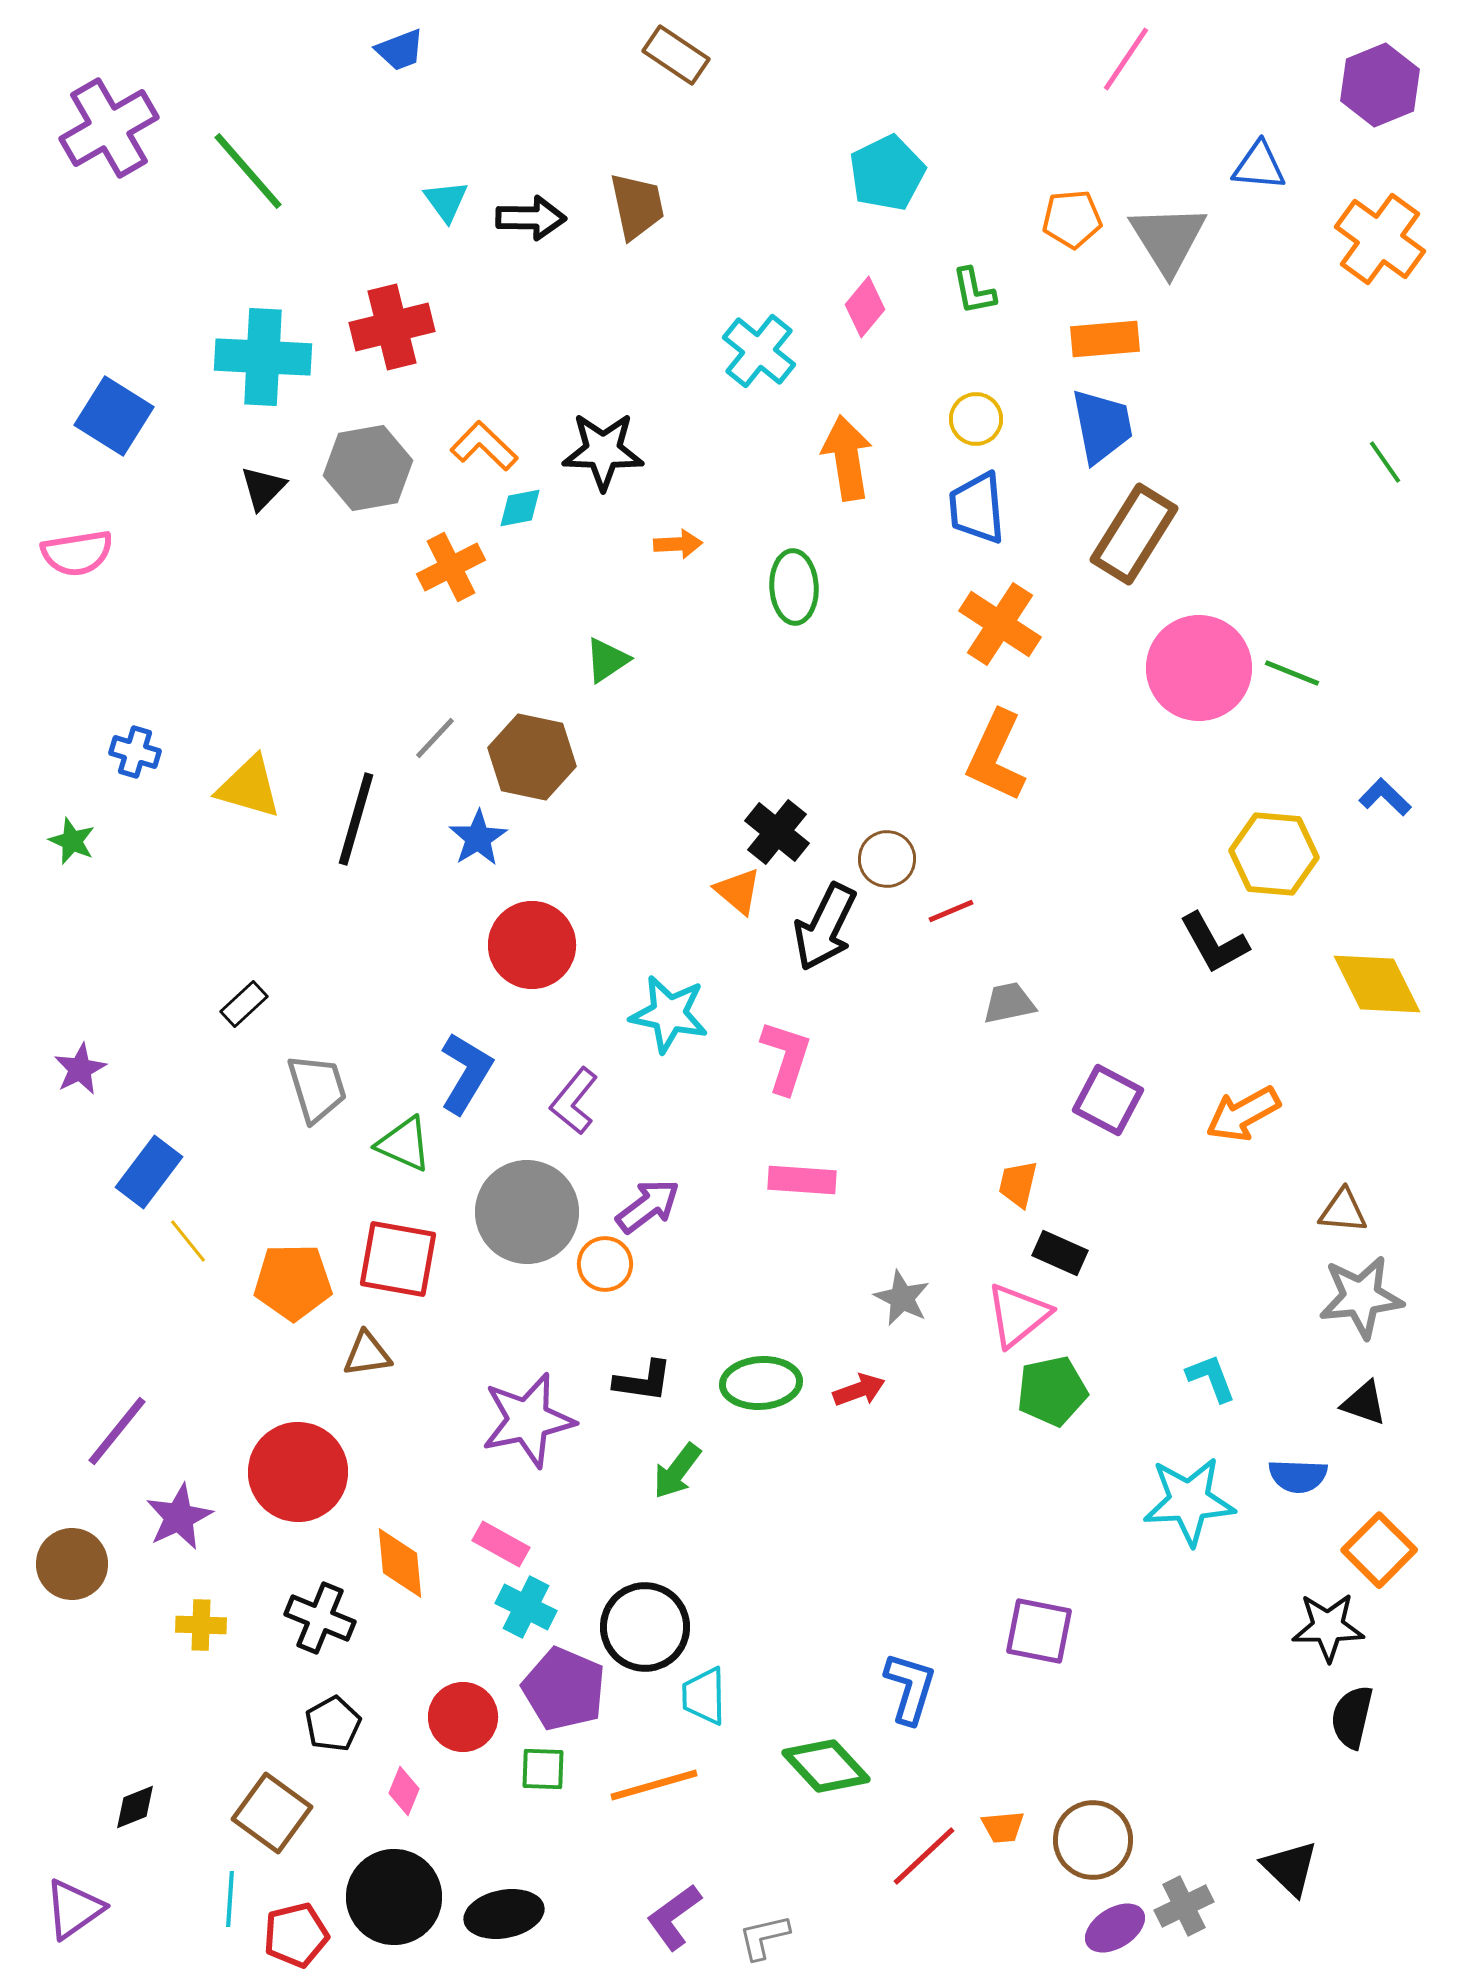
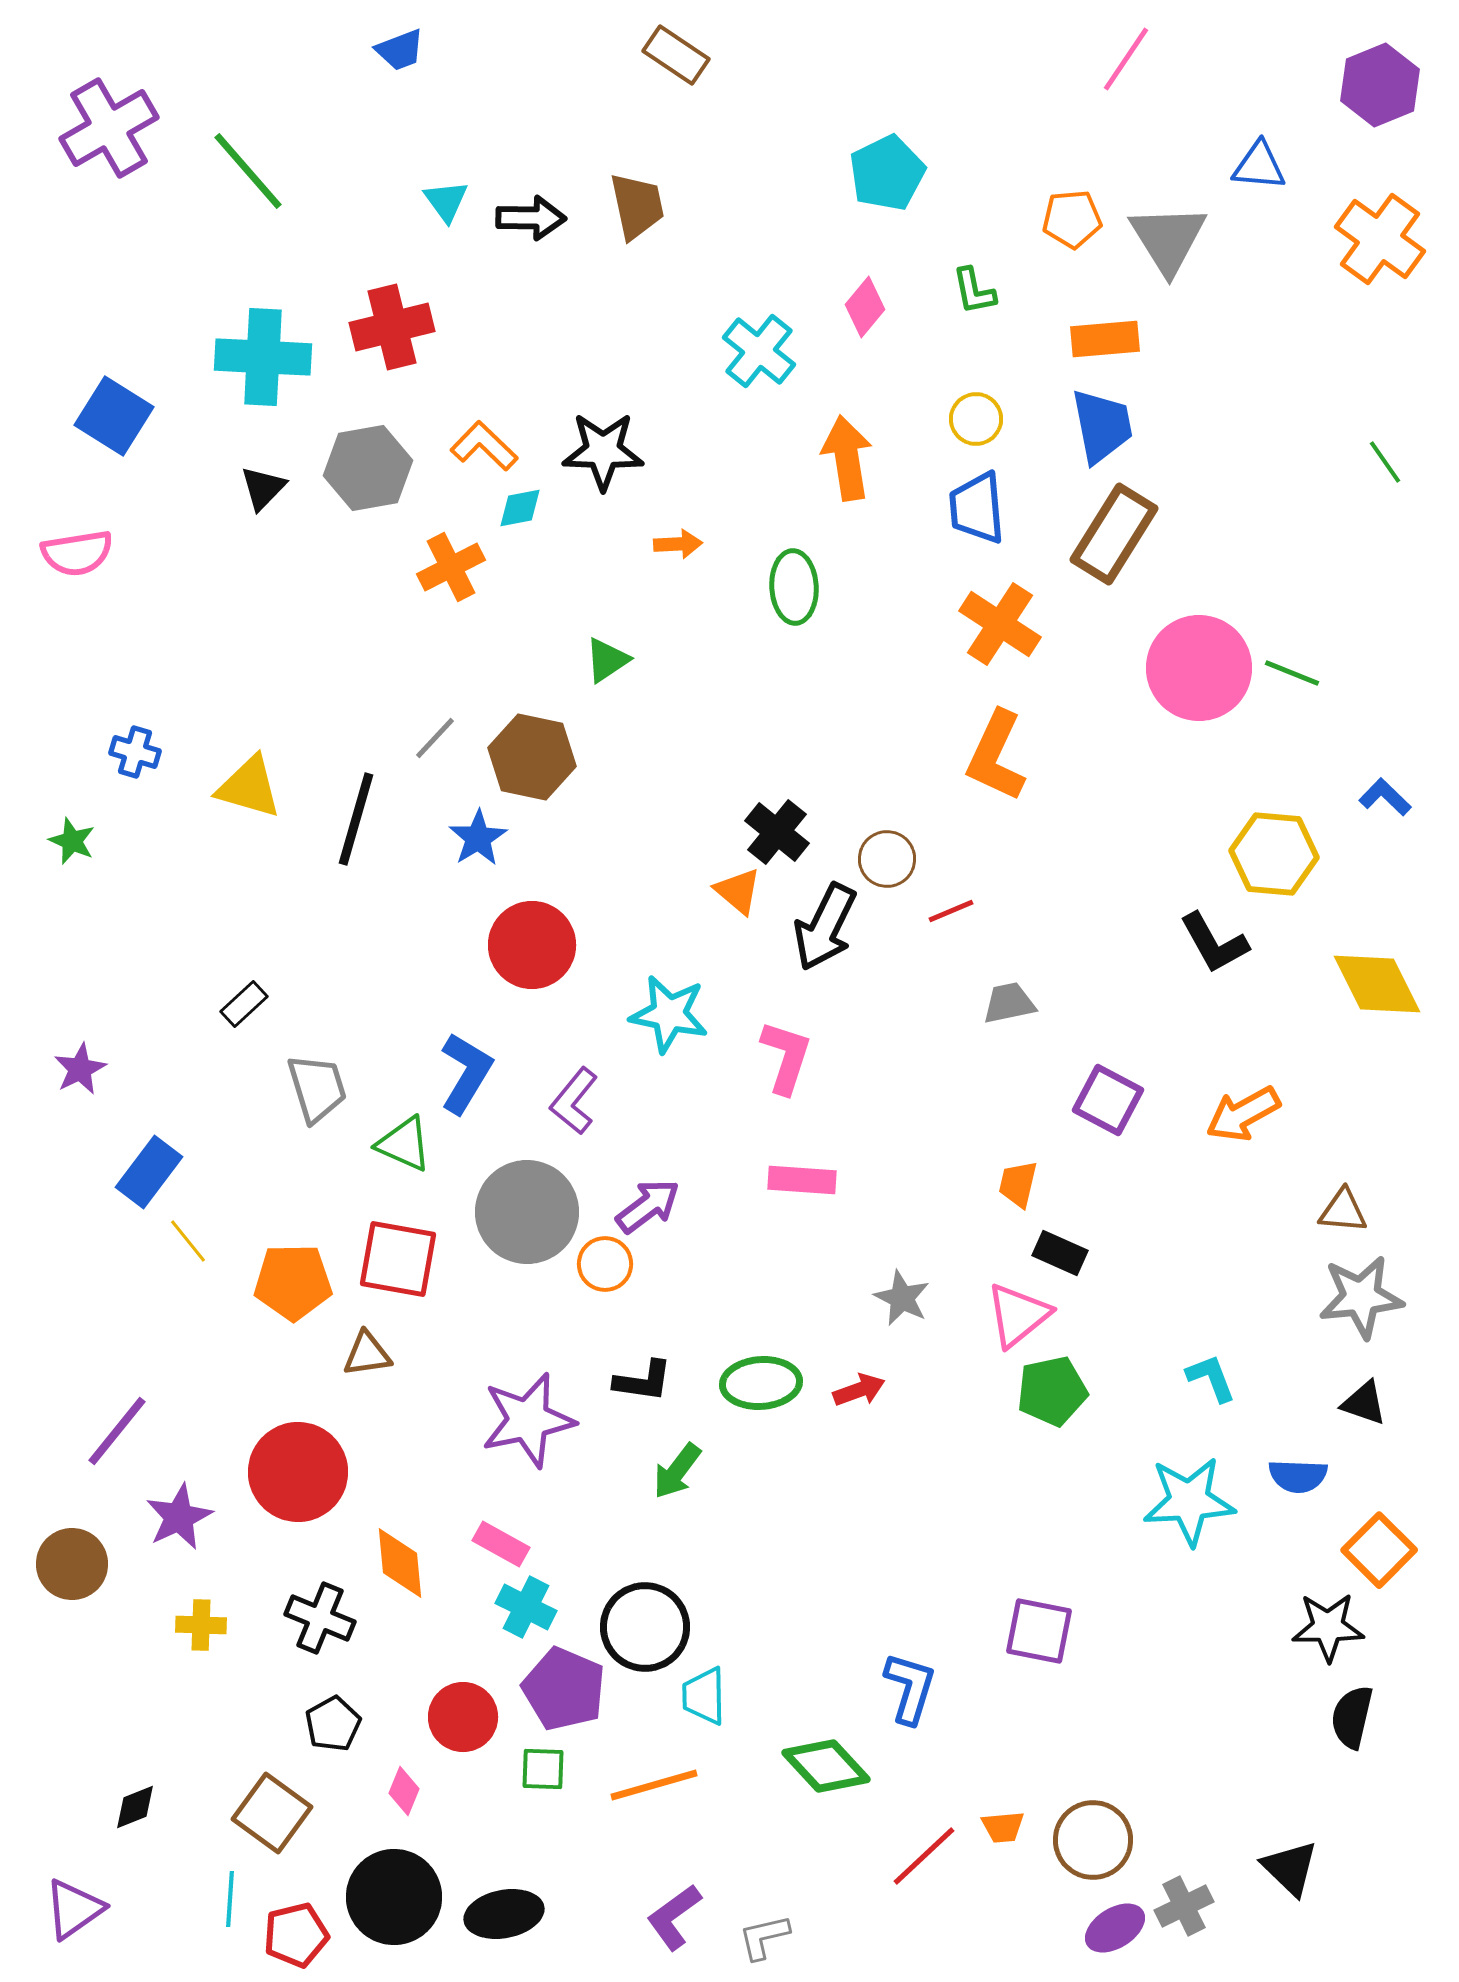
brown rectangle at (1134, 534): moved 20 px left
